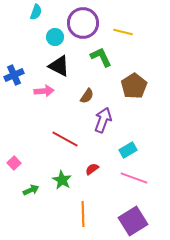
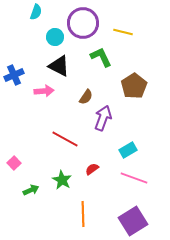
brown semicircle: moved 1 px left, 1 px down
purple arrow: moved 2 px up
